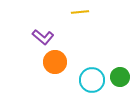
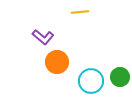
orange circle: moved 2 px right
cyan circle: moved 1 px left, 1 px down
